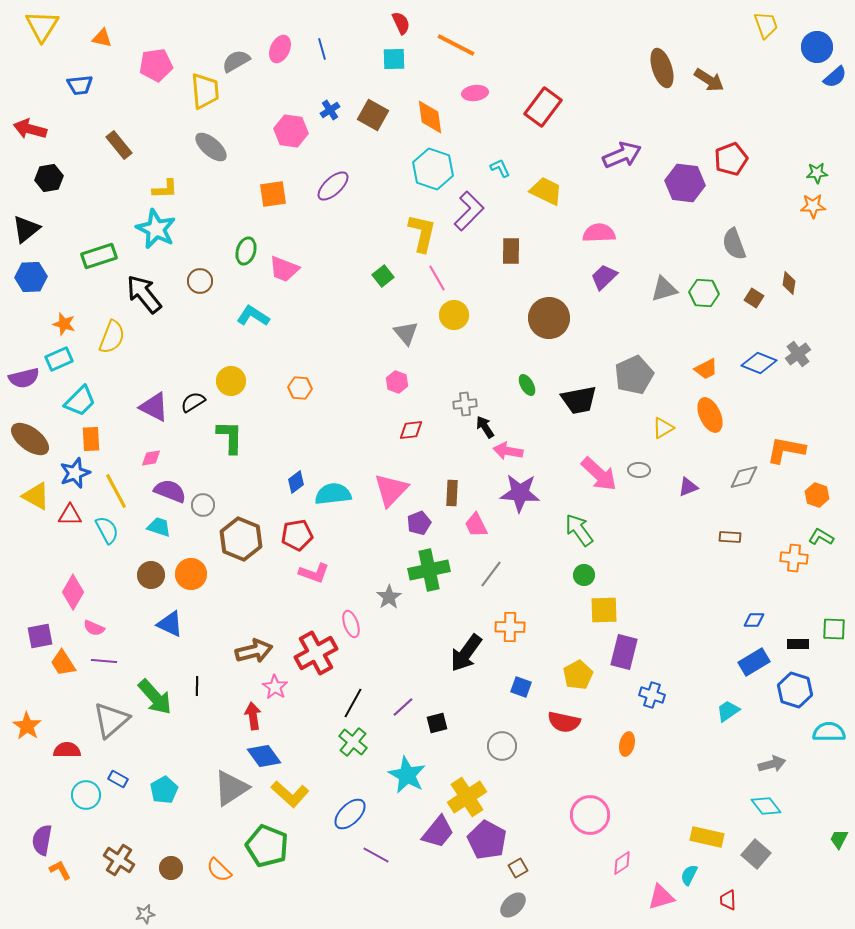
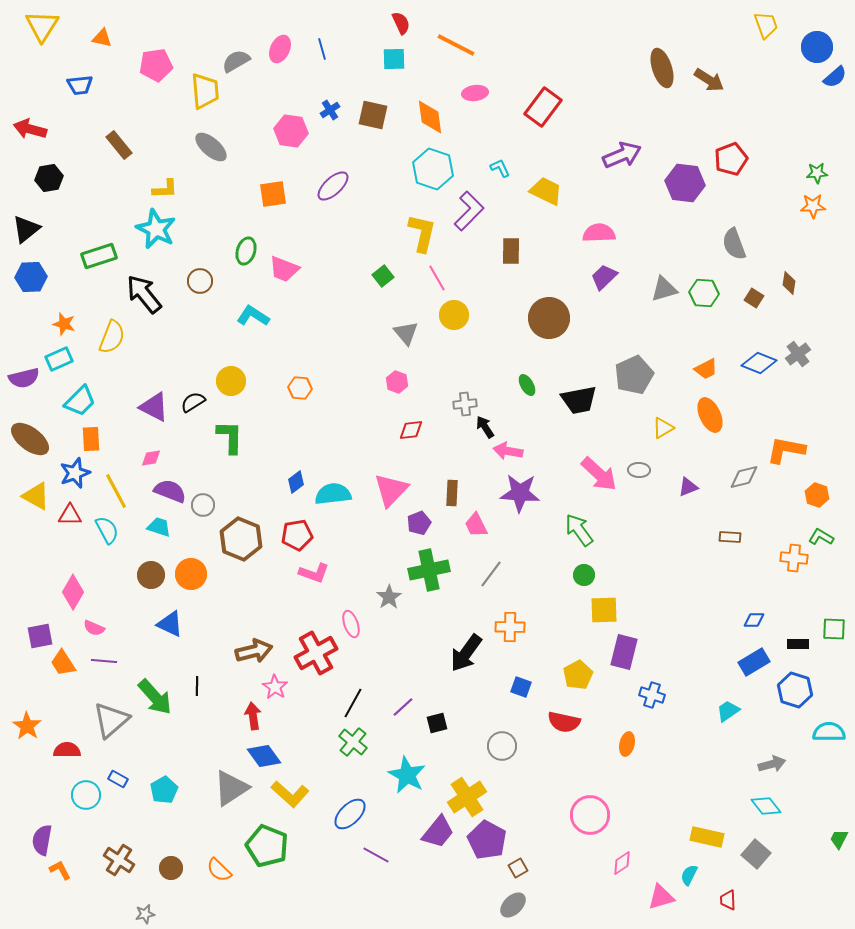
brown square at (373, 115): rotated 16 degrees counterclockwise
